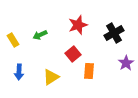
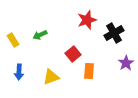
red star: moved 9 px right, 5 px up
yellow triangle: rotated 12 degrees clockwise
